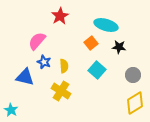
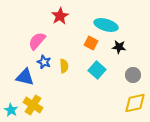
orange square: rotated 24 degrees counterclockwise
yellow cross: moved 28 px left, 14 px down
yellow diamond: rotated 20 degrees clockwise
